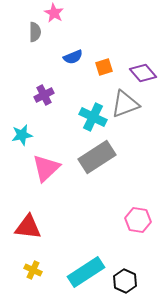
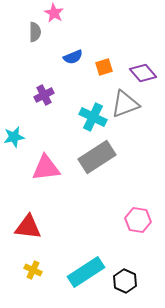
cyan star: moved 8 px left, 2 px down
pink triangle: rotated 36 degrees clockwise
